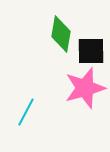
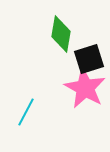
black square: moved 2 px left, 8 px down; rotated 16 degrees counterclockwise
pink star: rotated 27 degrees counterclockwise
